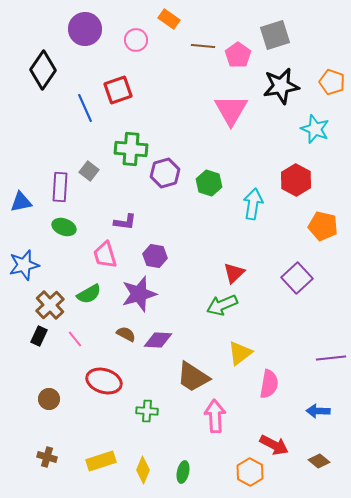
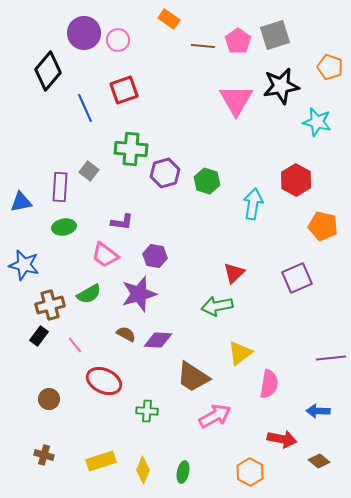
purple circle at (85, 29): moved 1 px left, 4 px down
pink circle at (136, 40): moved 18 px left
pink pentagon at (238, 55): moved 14 px up
black diamond at (43, 70): moved 5 px right, 1 px down; rotated 6 degrees clockwise
orange pentagon at (332, 82): moved 2 px left, 15 px up
red square at (118, 90): moved 6 px right
pink triangle at (231, 110): moved 5 px right, 10 px up
cyan star at (315, 129): moved 2 px right, 7 px up; rotated 8 degrees counterclockwise
green hexagon at (209, 183): moved 2 px left, 2 px up
purple L-shape at (125, 222): moved 3 px left
green ellipse at (64, 227): rotated 30 degrees counterclockwise
pink trapezoid at (105, 255): rotated 36 degrees counterclockwise
blue star at (24, 265): rotated 28 degrees clockwise
purple square at (297, 278): rotated 20 degrees clockwise
brown cross at (50, 305): rotated 28 degrees clockwise
green arrow at (222, 305): moved 5 px left, 1 px down; rotated 12 degrees clockwise
black rectangle at (39, 336): rotated 12 degrees clockwise
pink line at (75, 339): moved 6 px down
red ellipse at (104, 381): rotated 8 degrees clockwise
pink arrow at (215, 416): rotated 64 degrees clockwise
red arrow at (274, 445): moved 8 px right, 6 px up; rotated 16 degrees counterclockwise
brown cross at (47, 457): moved 3 px left, 2 px up
